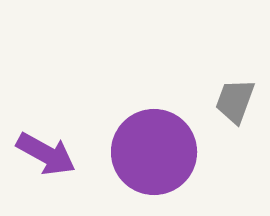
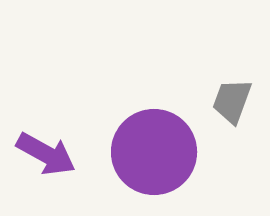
gray trapezoid: moved 3 px left
